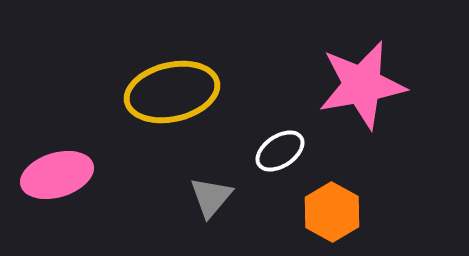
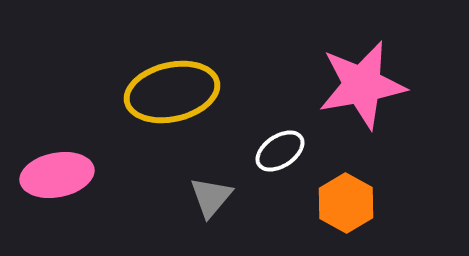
pink ellipse: rotated 6 degrees clockwise
orange hexagon: moved 14 px right, 9 px up
